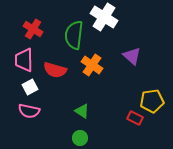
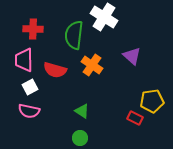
red cross: rotated 30 degrees counterclockwise
